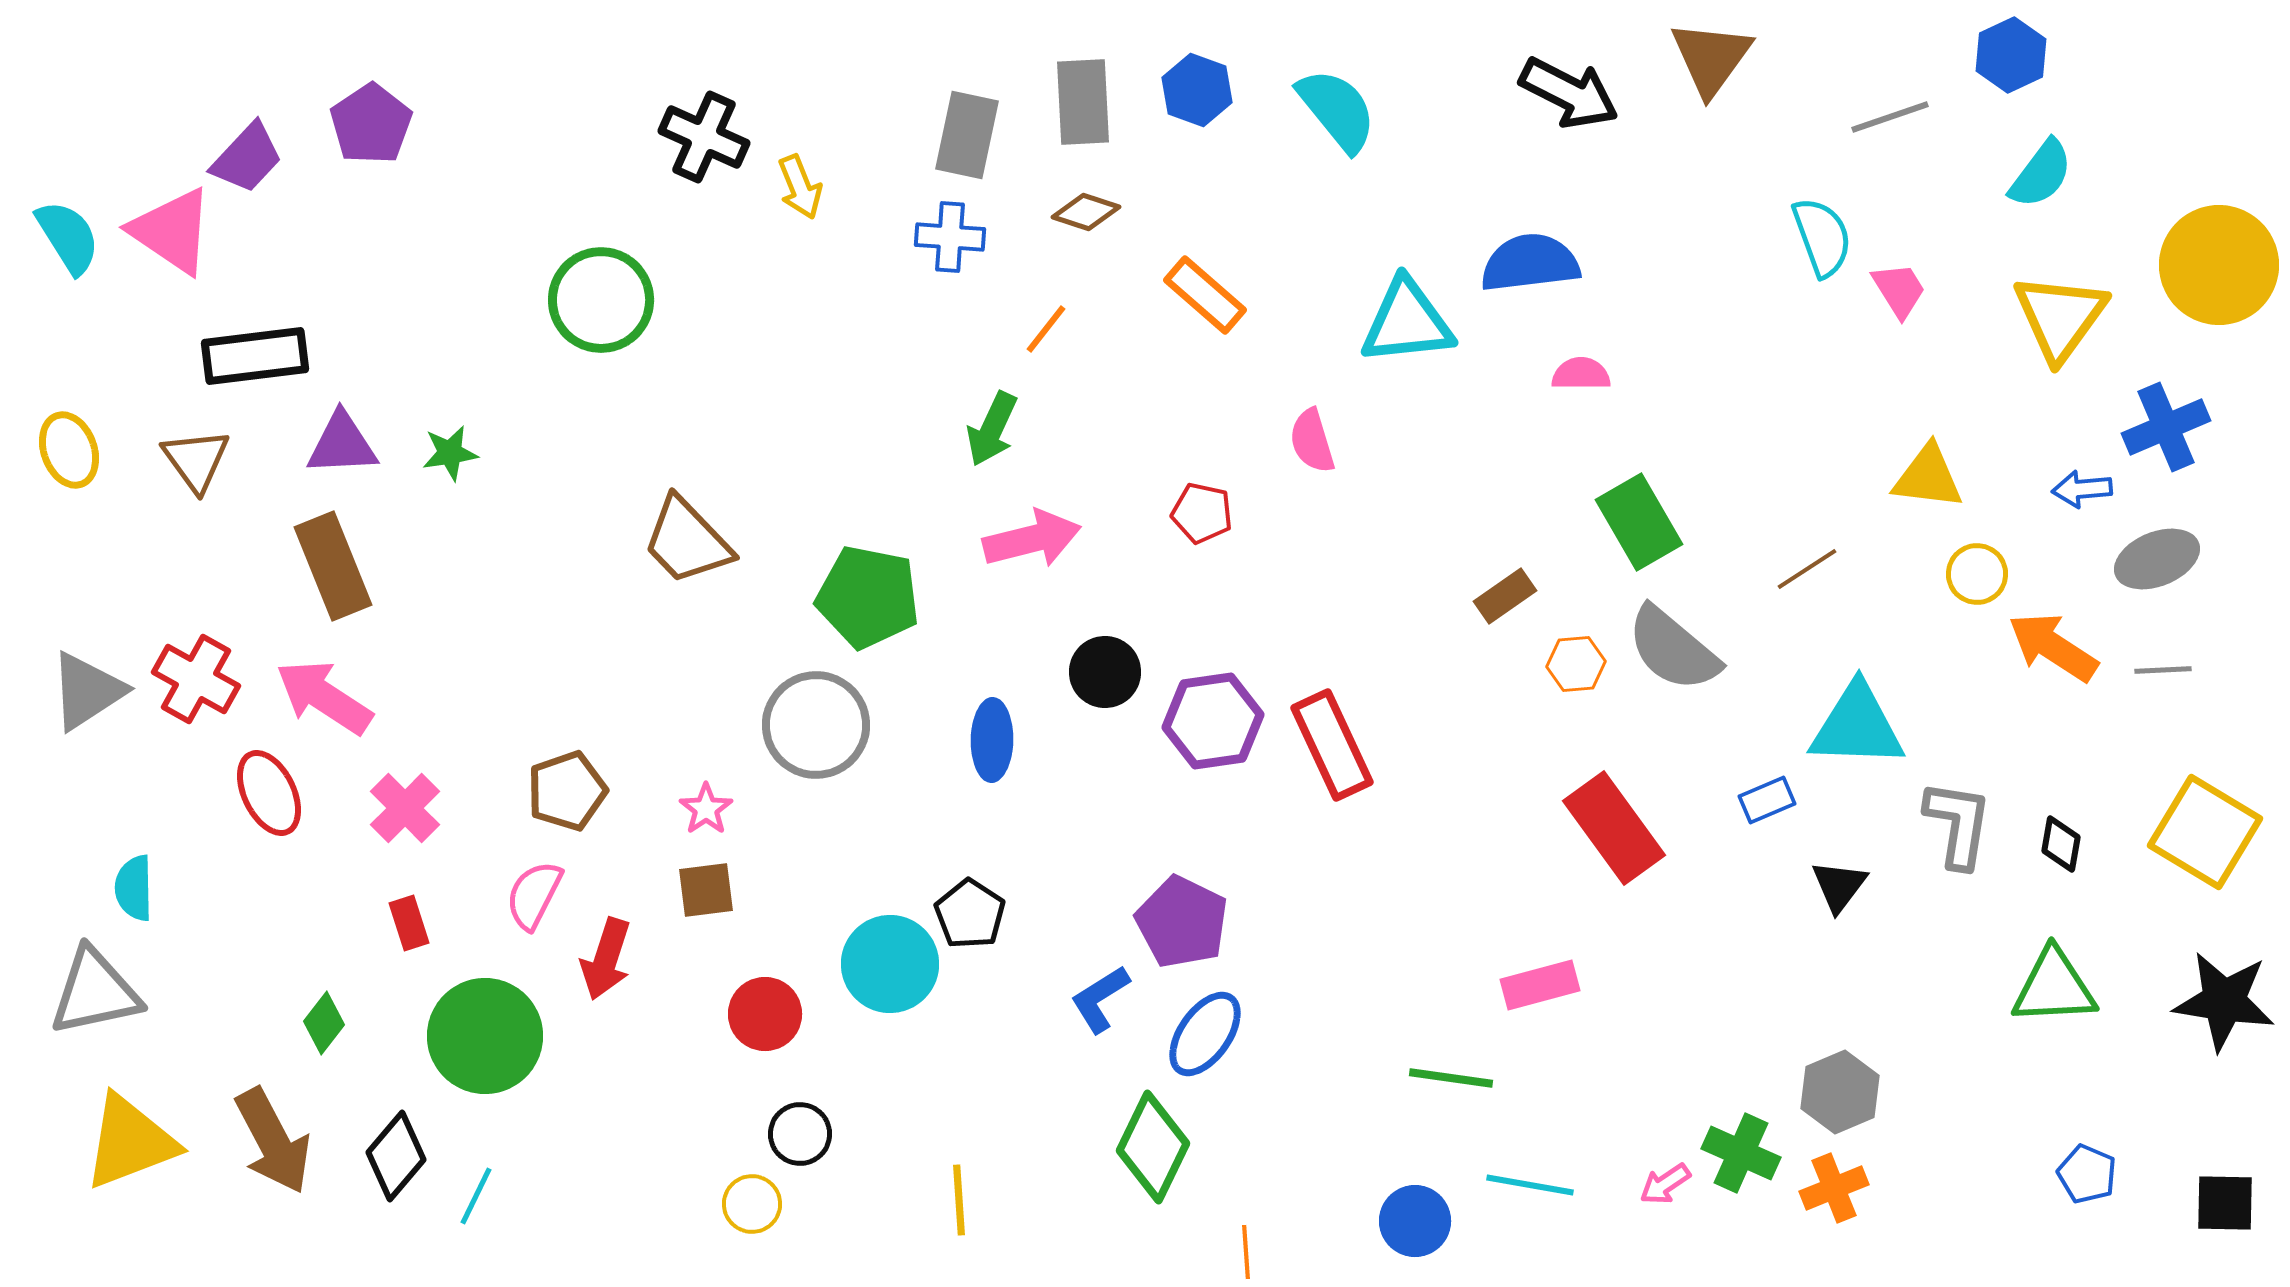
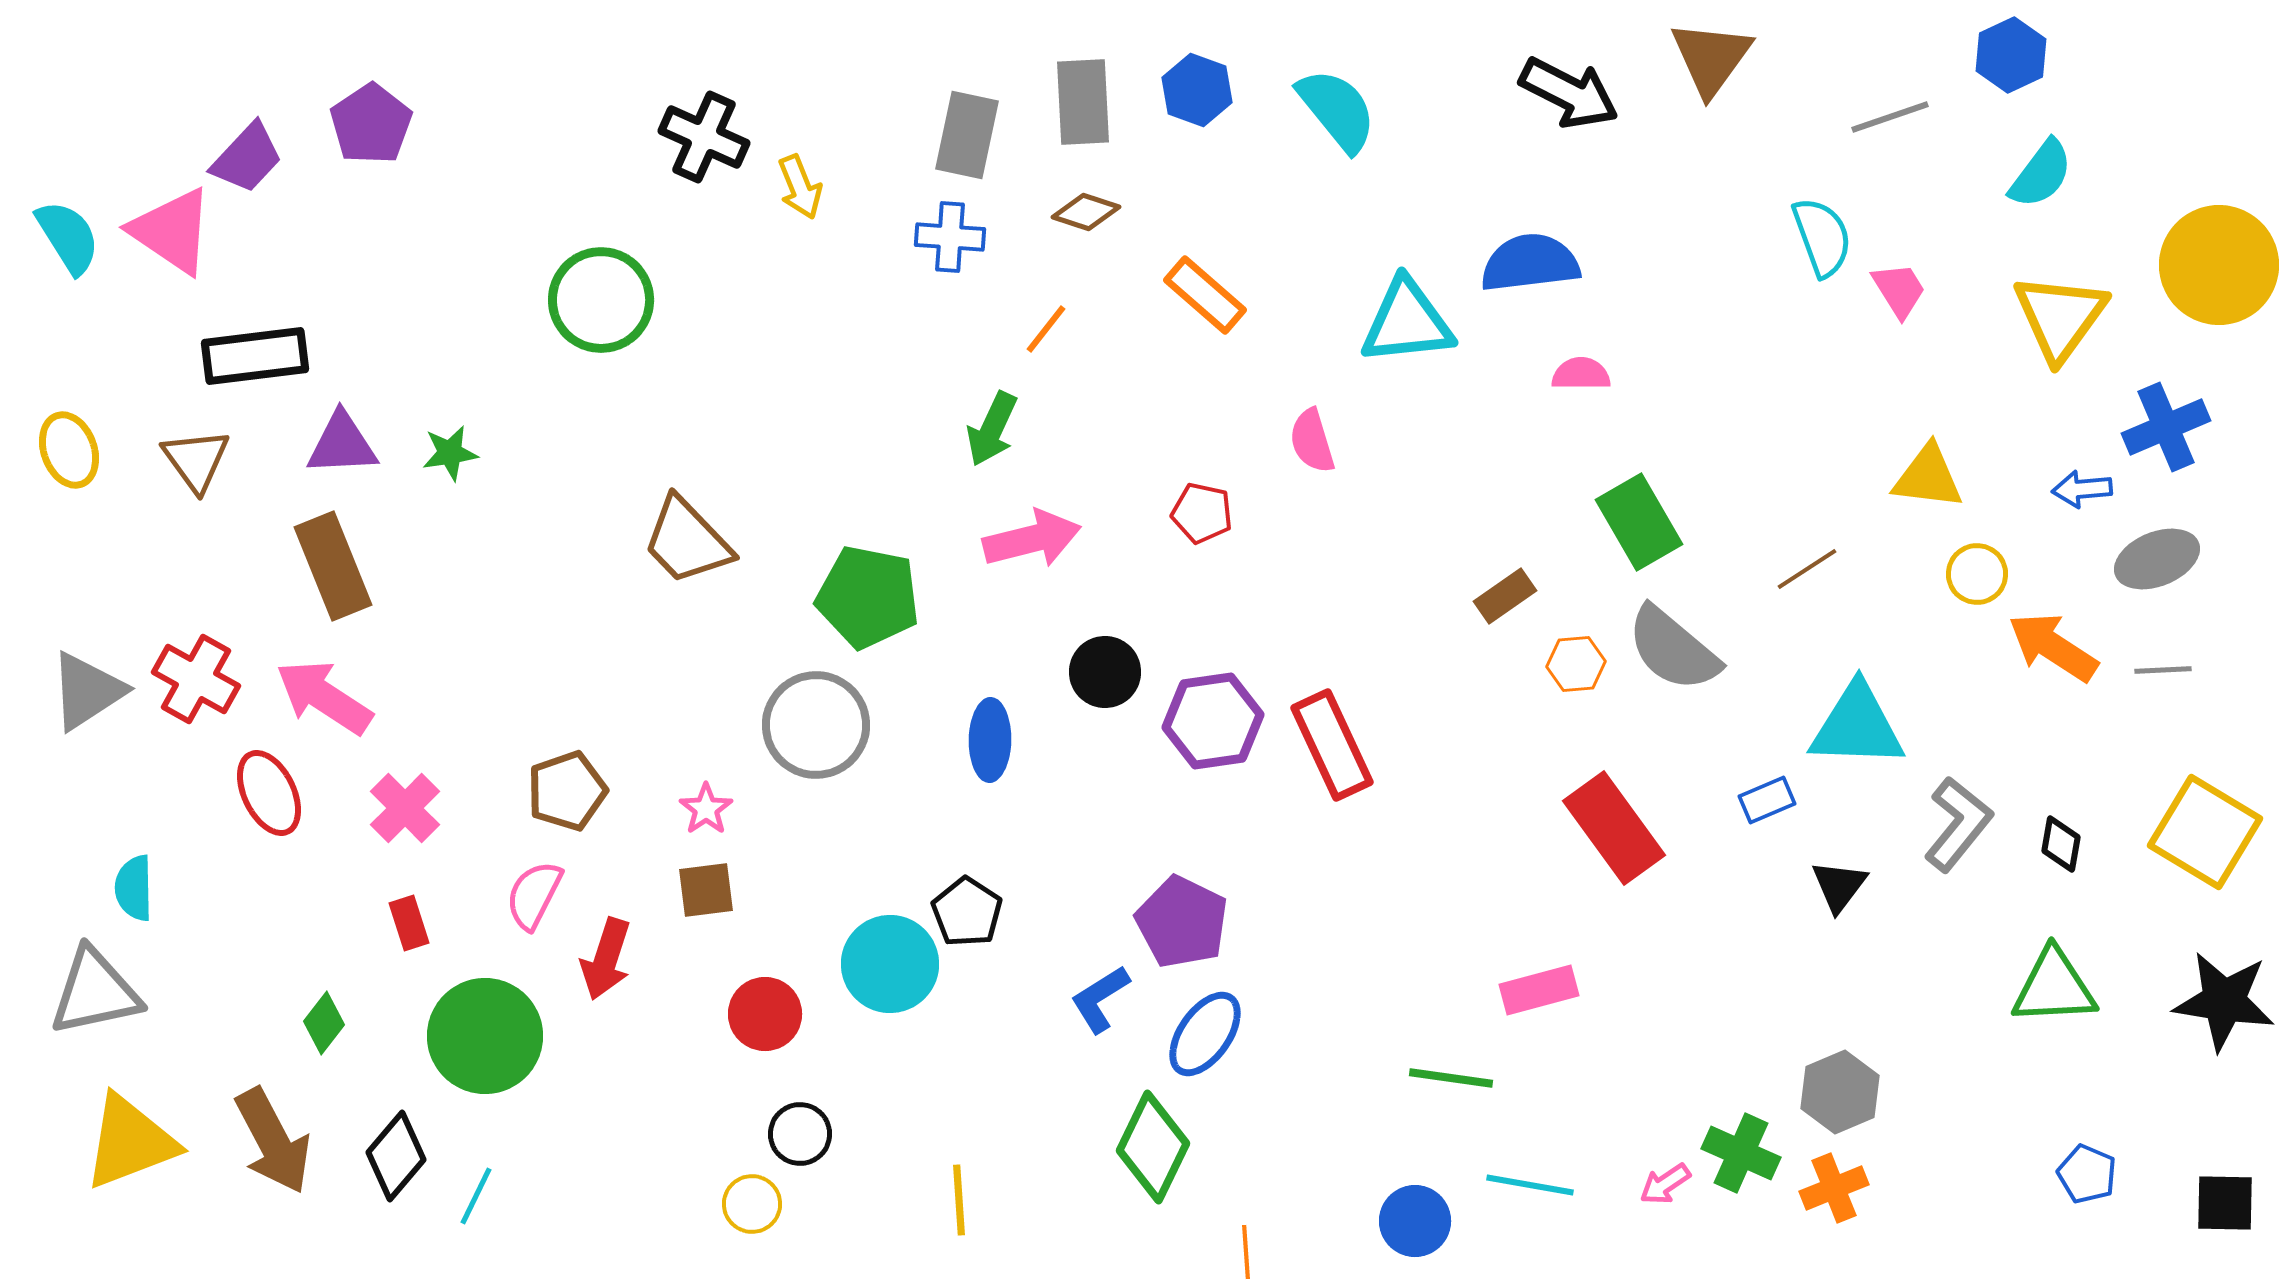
blue ellipse at (992, 740): moved 2 px left
gray L-shape at (1958, 824): rotated 30 degrees clockwise
black pentagon at (970, 914): moved 3 px left, 2 px up
pink rectangle at (1540, 985): moved 1 px left, 5 px down
